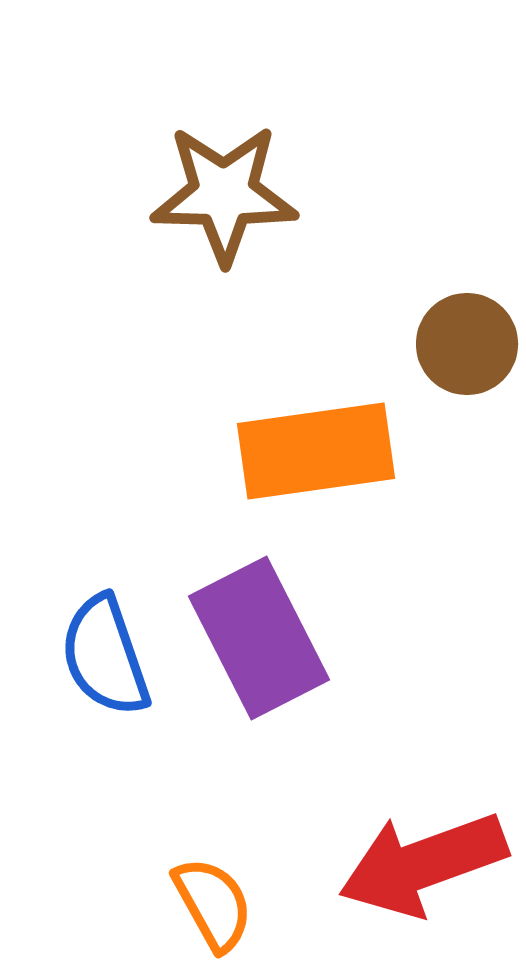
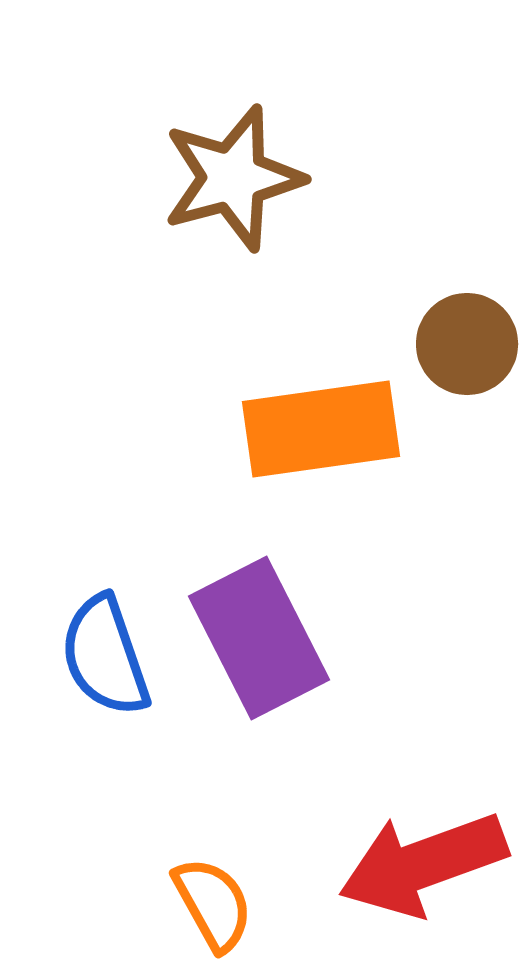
brown star: moved 9 px right, 16 px up; rotated 16 degrees counterclockwise
orange rectangle: moved 5 px right, 22 px up
